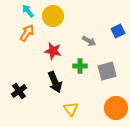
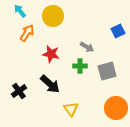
cyan arrow: moved 8 px left
gray arrow: moved 2 px left, 6 px down
red star: moved 2 px left, 3 px down
black arrow: moved 5 px left, 2 px down; rotated 25 degrees counterclockwise
